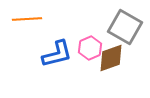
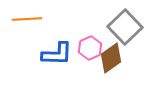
gray square: rotated 16 degrees clockwise
blue L-shape: rotated 16 degrees clockwise
brown diamond: rotated 16 degrees counterclockwise
